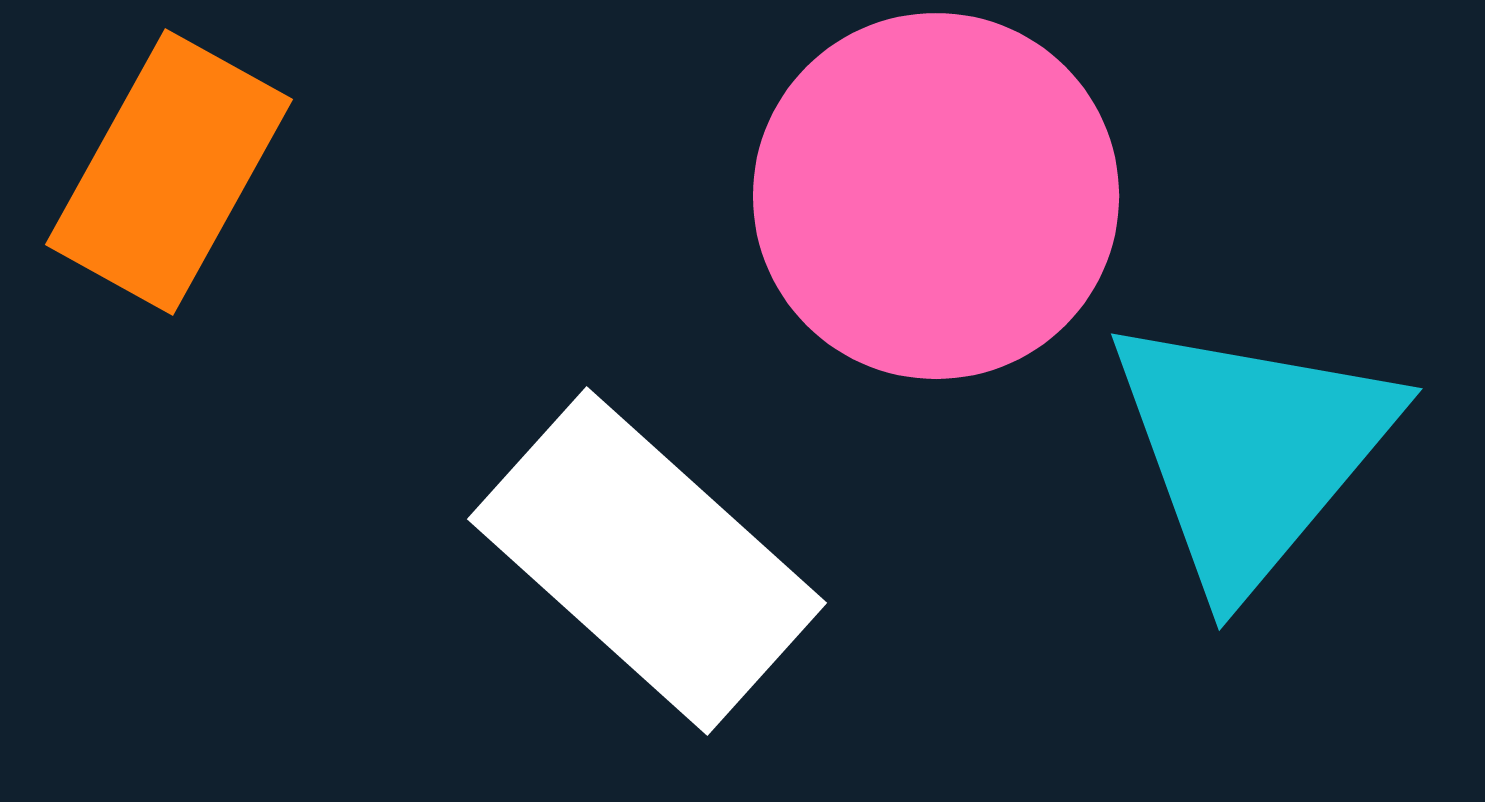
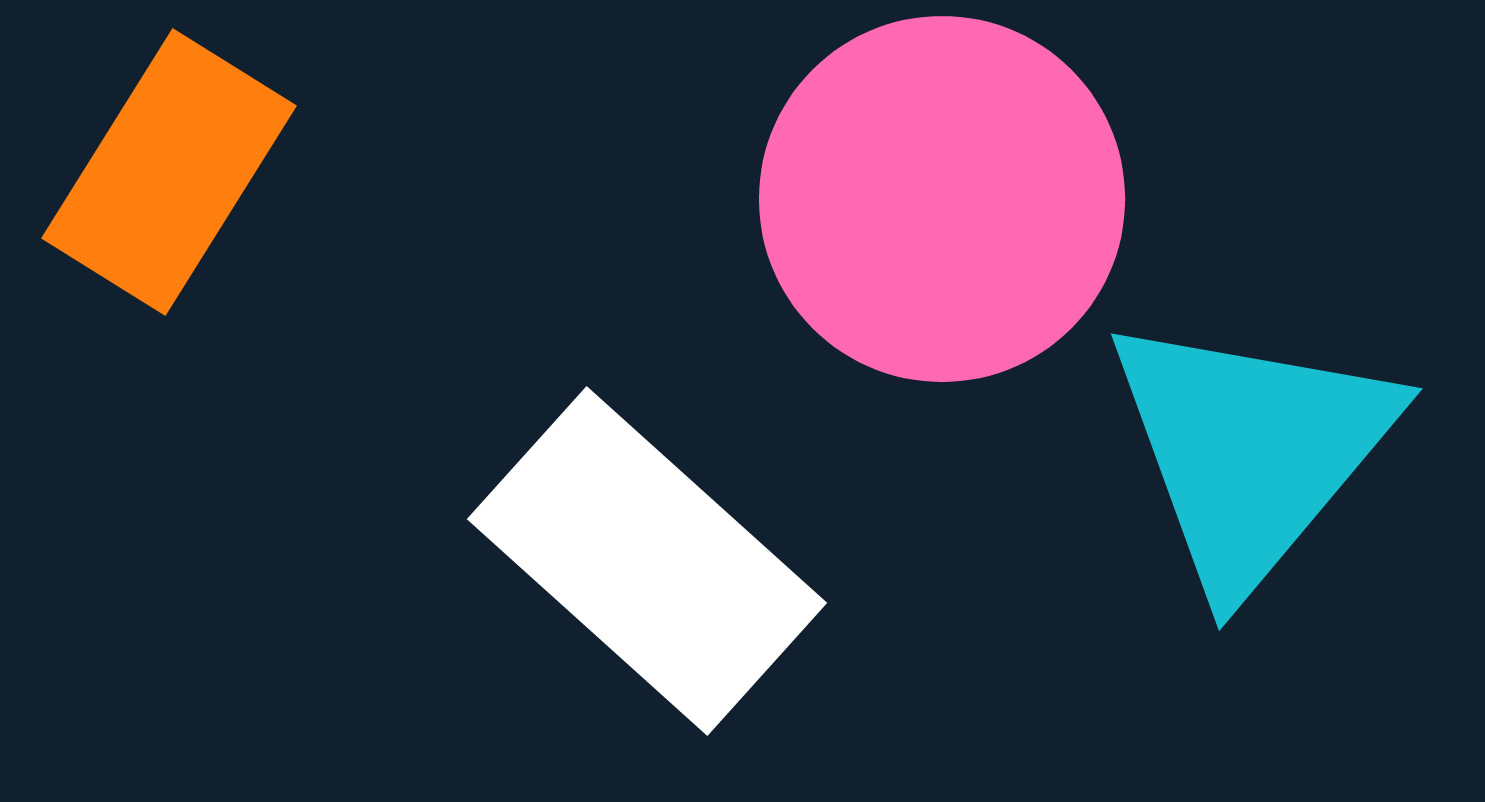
orange rectangle: rotated 3 degrees clockwise
pink circle: moved 6 px right, 3 px down
